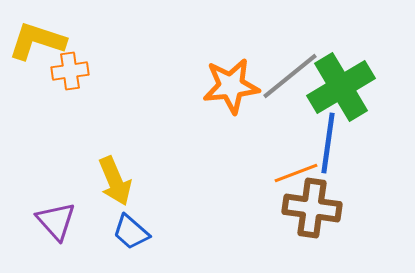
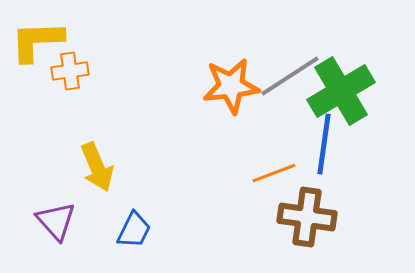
yellow L-shape: rotated 20 degrees counterclockwise
gray line: rotated 6 degrees clockwise
green cross: moved 4 px down
blue line: moved 4 px left, 1 px down
orange line: moved 22 px left
yellow arrow: moved 18 px left, 14 px up
brown cross: moved 5 px left, 9 px down
blue trapezoid: moved 3 px right, 2 px up; rotated 105 degrees counterclockwise
